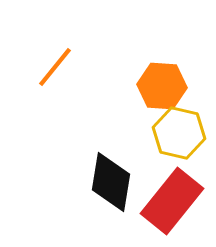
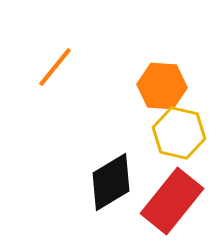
black diamond: rotated 50 degrees clockwise
